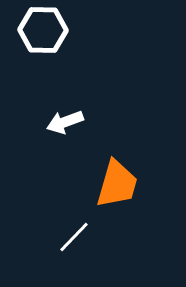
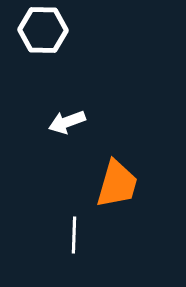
white arrow: moved 2 px right
white line: moved 2 px up; rotated 42 degrees counterclockwise
